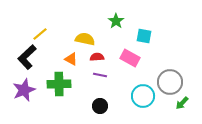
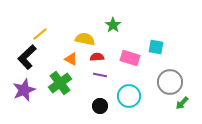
green star: moved 3 px left, 4 px down
cyan square: moved 12 px right, 11 px down
pink rectangle: rotated 12 degrees counterclockwise
green cross: moved 1 px right, 1 px up; rotated 35 degrees counterclockwise
cyan circle: moved 14 px left
